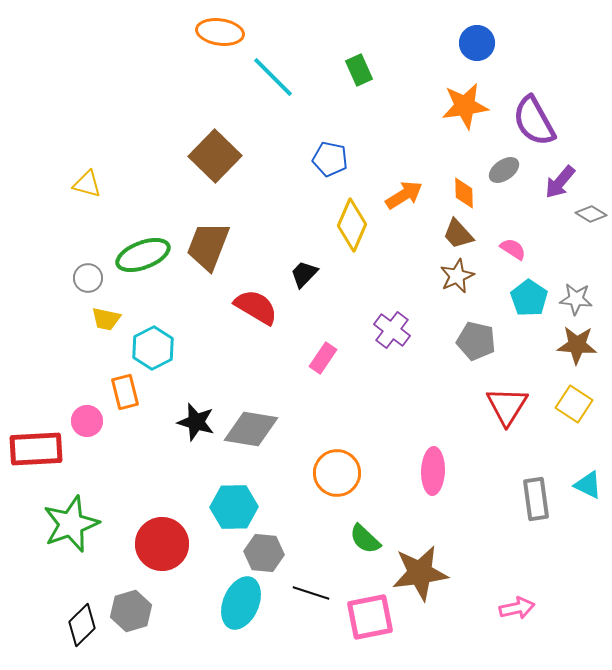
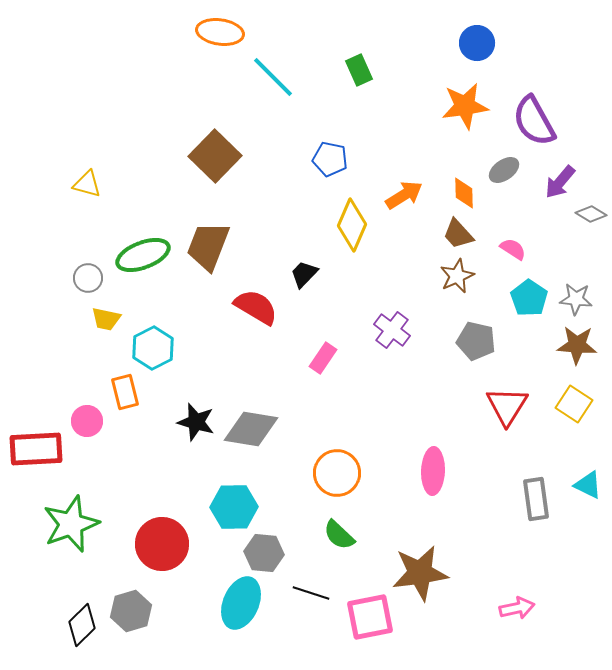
green semicircle at (365, 539): moved 26 px left, 4 px up
